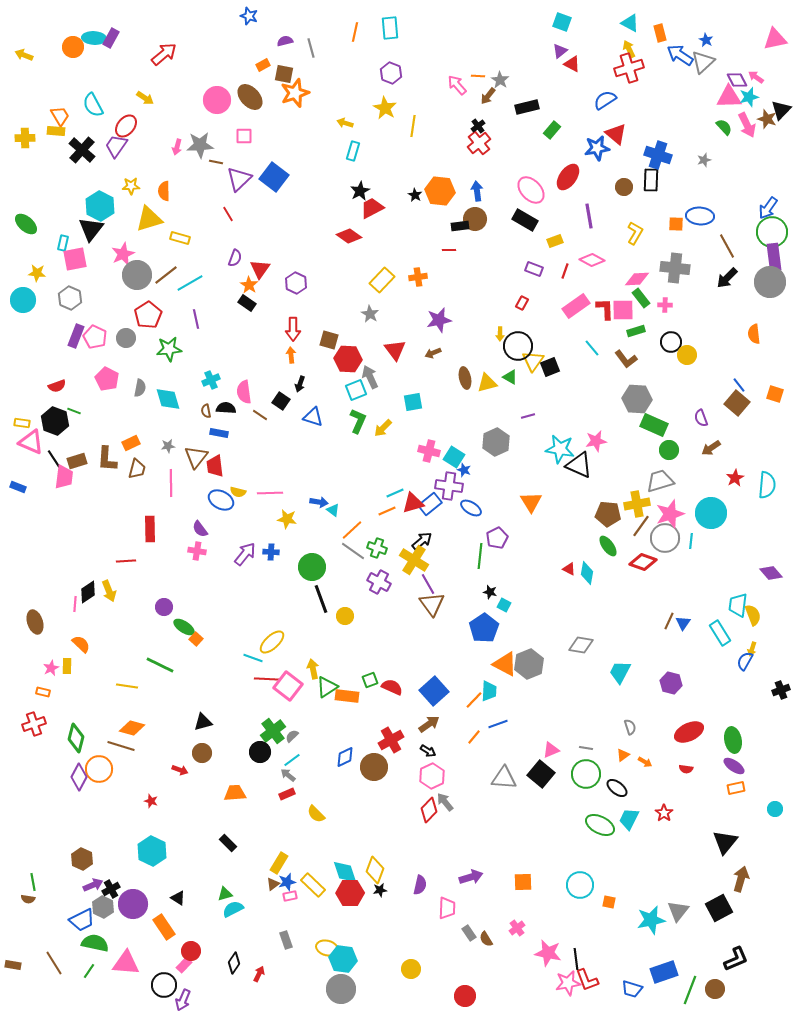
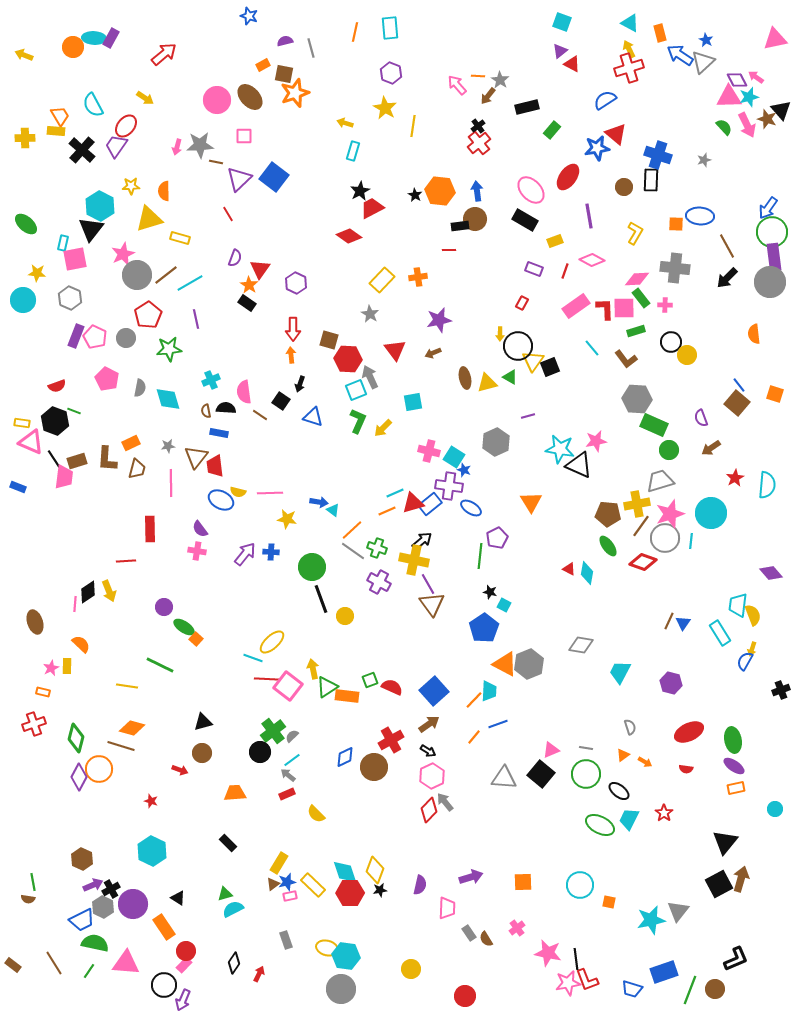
black triangle at (781, 110): rotated 25 degrees counterclockwise
pink square at (623, 310): moved 1 px right, 2 px up
yellow cross at (414, 560): rotated 20 degrees counterclockwise
black ellipse at (617, 788): moved 2 px right, 3 px down
black square at (719, 908): moved 24 px up
red circle at (191, 951): moved 5 px left
cyan hexagon at (343, 959): moved 3 px right, 3 px up
brown rectangle at (13, 965): rotated 28 degrees clockwise
